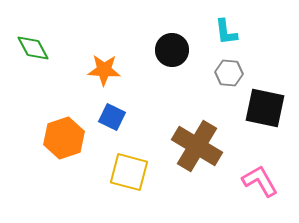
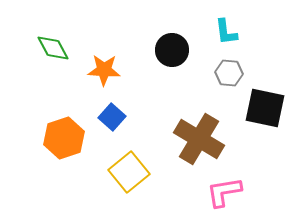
green diamond: moved 20 px right
blue square: rotated 16 degrees clockwise
brown cross: moved 2 px right, 7 px up
yellow square: rotated 36 degrees clockwise
pink L-shape: moved 36 px left, 11 px down; rotated 69 degrees counterclockwise
